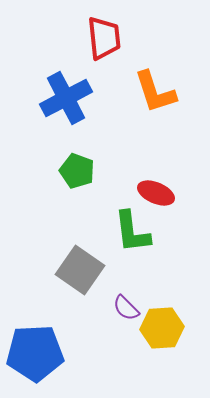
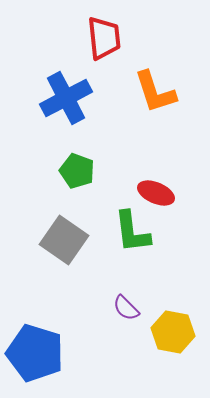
gray square: moved 16 px left, 30 px up
yellow hexagon: moved 11 px right, 4 px down; rotated 15 degrees clockwise
blue pentagon: rotated 20 degrees clockwise
